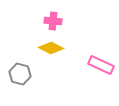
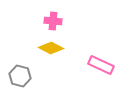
gray hexagon: moved 2 px down
